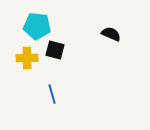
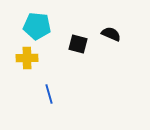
black square: moved 23 px right, 6 px up
blue line: moved 3 px left
